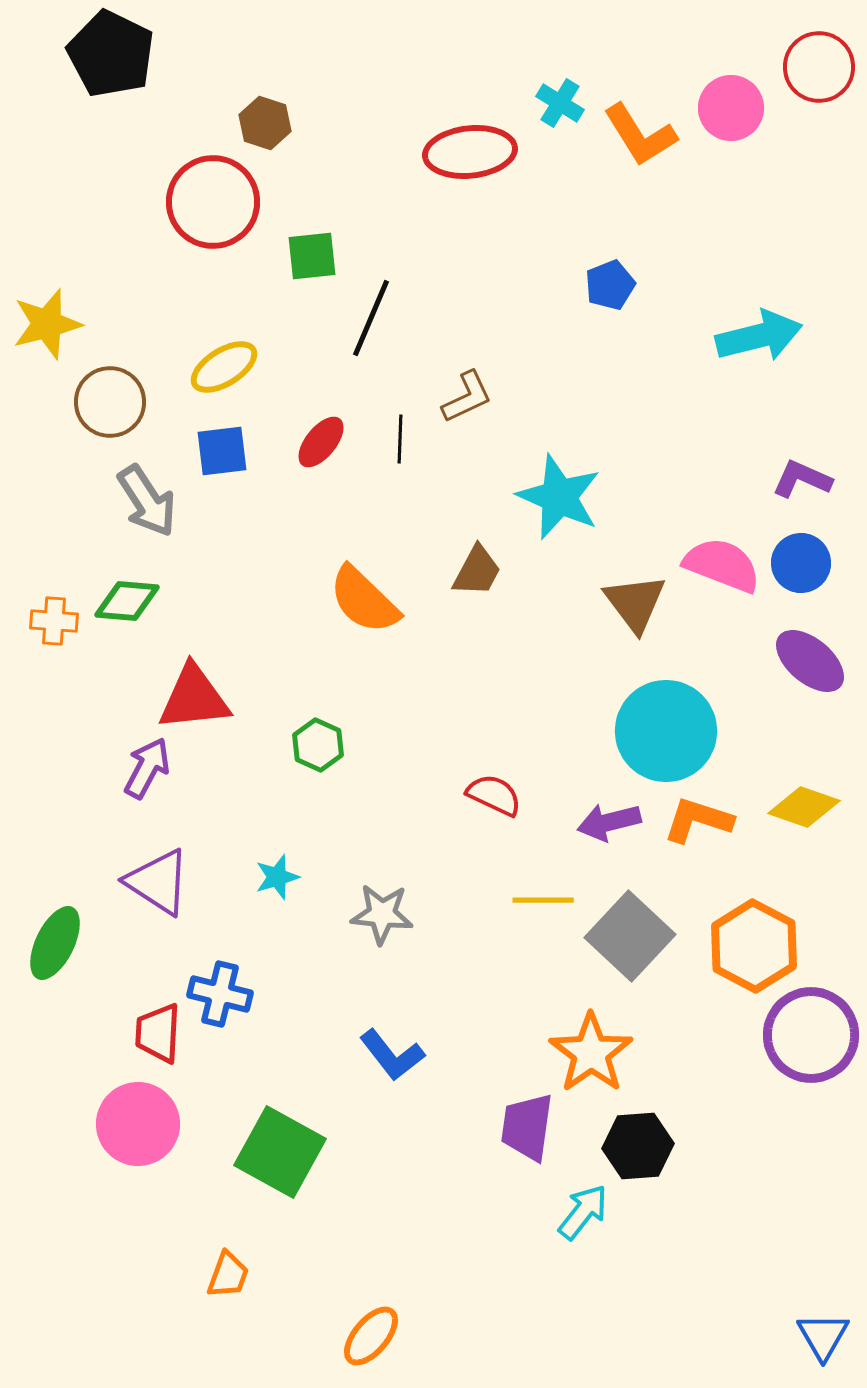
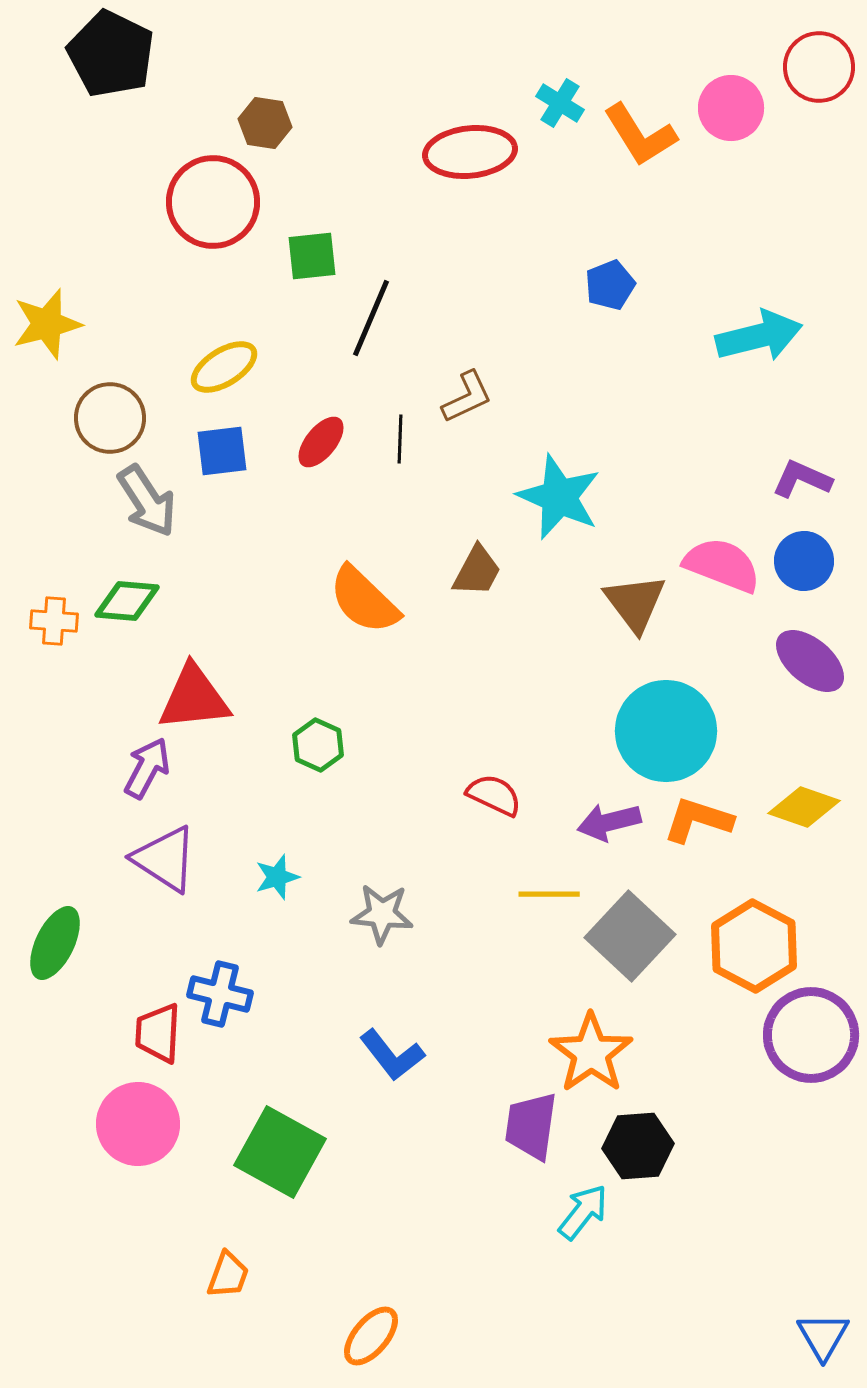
brown hexagon at (265, 123): rotated 9 degrees counterclockwise
brown circle at (110, 402): moved 16 px down
blue circle at (801, 563): moved 3 px right, 2 px up
purple triangle at (158, 882): moved 7 px right, 23 px up
yellow line at (543, 900): moved 6 px right, 6 px up
purple trapezoid at (527, 1127): moved 4 px right, 1 px up
